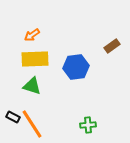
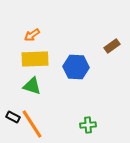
blue hexagon: rotated 10 degrees clockwise
